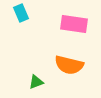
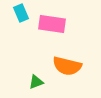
pink rectangle: moved 22 px left
orange semicircle: moved 2 px left, 1 px down
